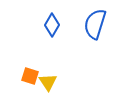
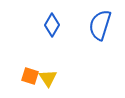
blue semicircle: moved 5 px right, 1 px down
yellow triangle: moved 4 px up
